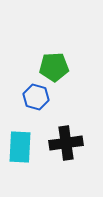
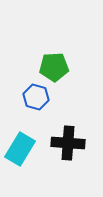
black cross: moved 2 px right; rotated 12 degrees clockwise
cyan rectangle: moved 2 px down; rotated 28 degrees clockwise
